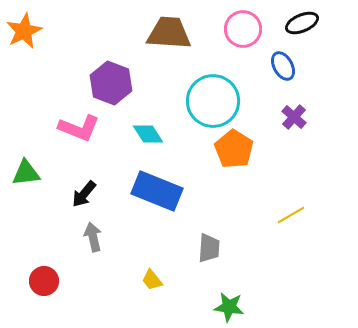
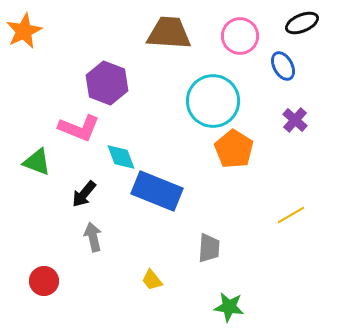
pink circle: moved 3 px left, 7 px down
purple hexagon: moved 4 px left
purple cross: moved 1 px right, 3 px down
cyan diamond: moved 27 px left, 23 px down; rotated 12 degrees clockwise
green triangle: moved 11 px right, 11 px up; rotated 28 degrees clockwise
